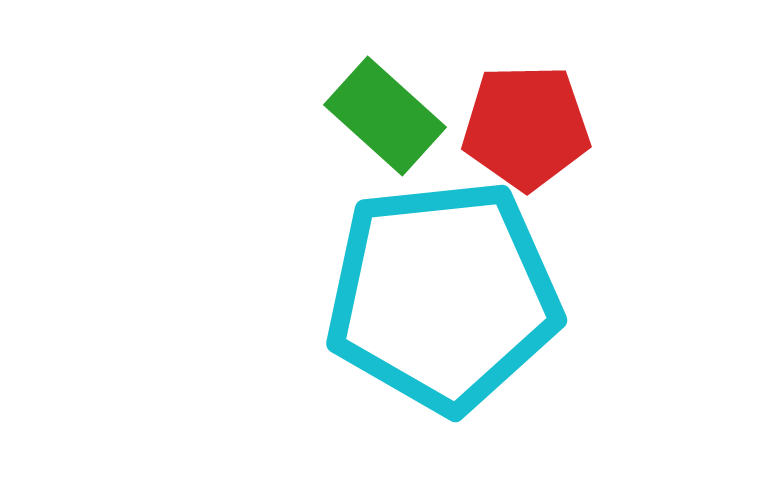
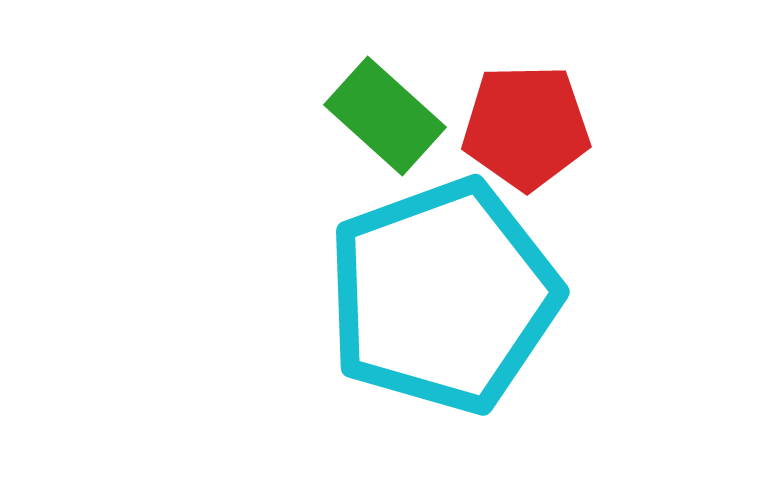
cyan pentagon: rotated 14 degrees counterclockwise
